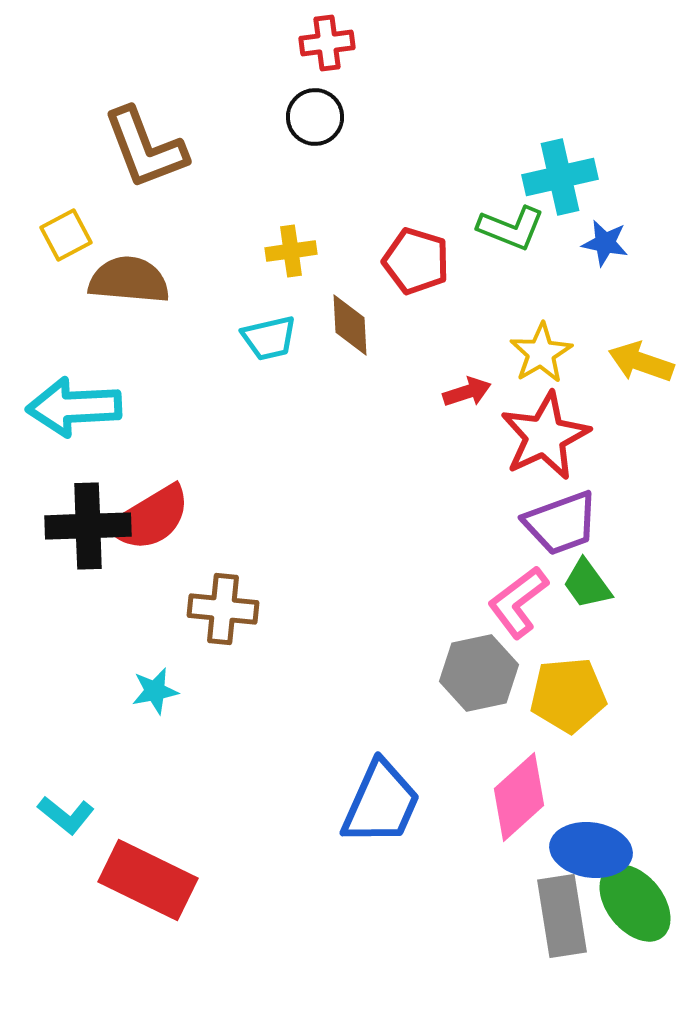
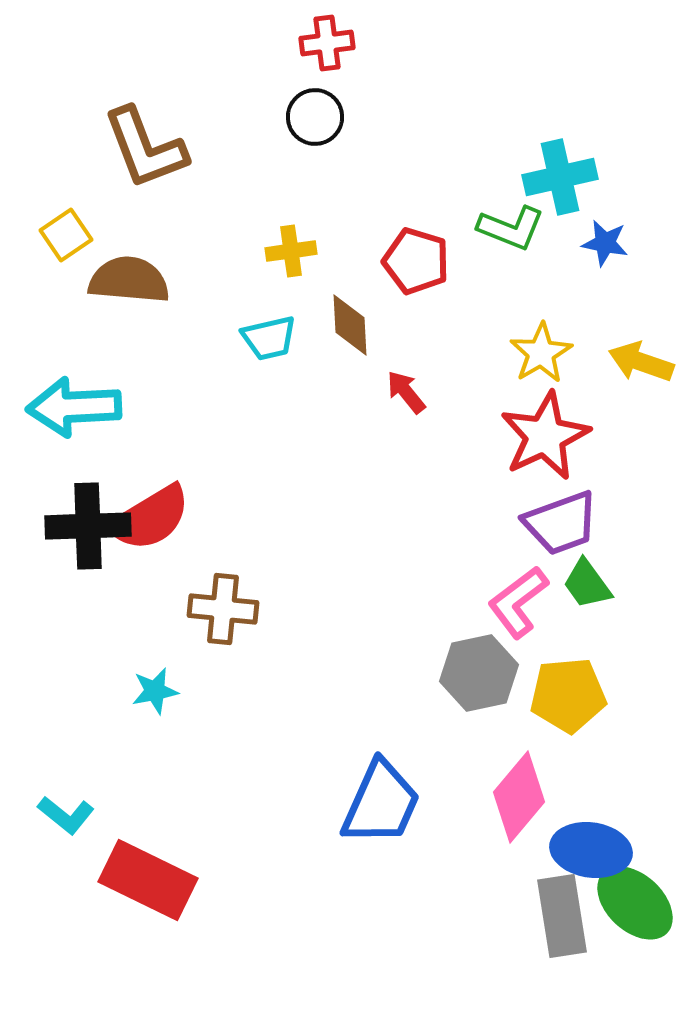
yellow square: rotated 6 degrees counterclockwise
red arrow: moved 61 px left; rotated 111 degrees counterclockwise
pink diamond: rotated 8 degrees counterclockwise
green ellipse: rotated 8 degrees counterclockwise
